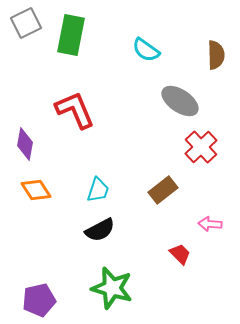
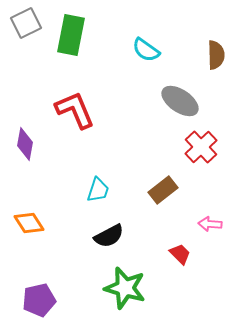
orange diamond: moved 7 px left, 33 px down
black semicircle: moved 9 px right, 6 px down
green star: moved 13 px right
